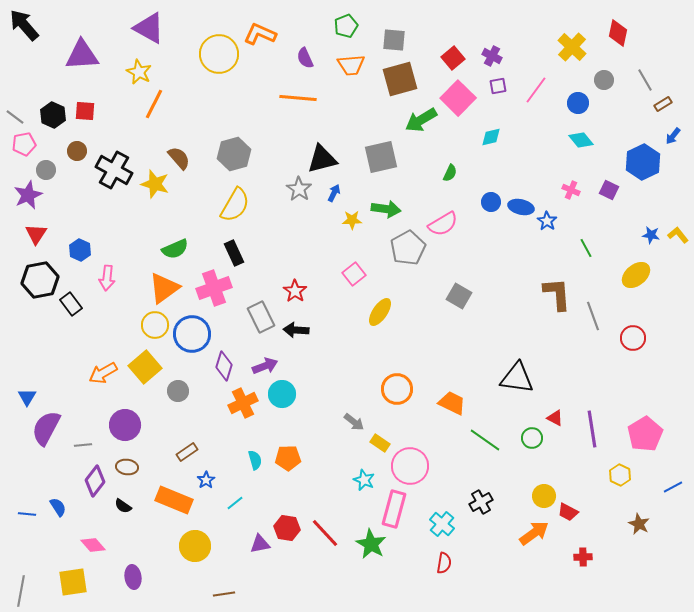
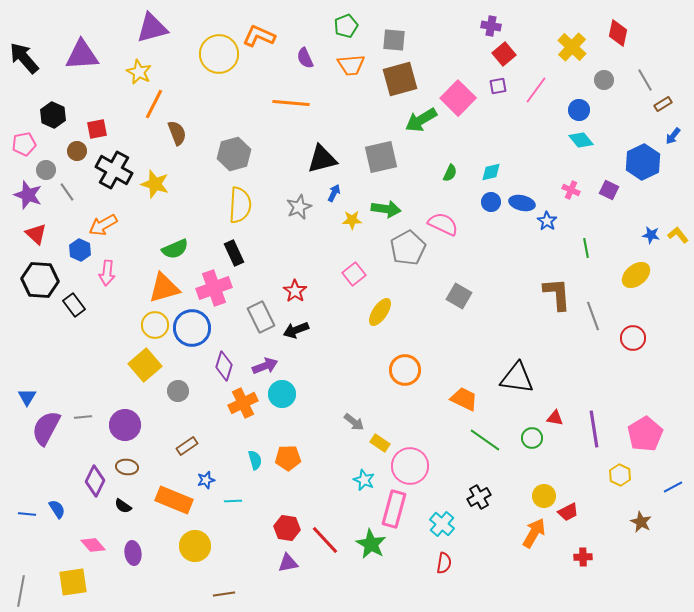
black arrow at (24, 25): moved 33 px down
purple triangle at (149, 28): moved 3 px right; rotated 44 degrees counterclockwise
orange L-shape at (260, 34): moved 1 px left, 2 px down
purple cross at (492, 56): moved 1 px left, 30 px up; rotated 18 degrees counterclockwise
red square at (453, 58): moved 51 px right, 4 px up
orange line at (298, 98): moved 7 px left, 5 px down
blue circle at (578, 103): moved 1 px right, 7 px down
red square at (85, 111): moved 12 px right, 18 px down; rotated 15 degrees counterclockwise
gray line at (15, 117): moved 52 px right, 75 px down; rotated 18 degrees clockwise
cyan diamond at (491, 137): moved 35 px down
brown semicircle at (179, 158): moved 2 px left, 25 px up; rotated 20 degrees clockwise
gray star at (299, 189): moved 18 px down; rotated 15 degrees clockwise
purple star at (28, 195): rotated 28 degrees counterclockwise
yellow semicircle at (235, 205): moved 5 px right; rotated 27 degrees counterclockwise
blue ellipse at (521, 207): moved 1 px right, 4 px up
pink semicircle at (443, 224): rotated 124 degrees counterclockwise
red triangle at (36, 234): rotated 20 degrees counterclockwise
green line at (586, 248): rotated 18 degrees clockwise
pink arrow at (107, 278): moved 5 px up
black hexagon at (40, 280): rotated 15 degrees clockwise
orange triangle at (164, 288): rotated 20 degrees clockwise
black rectangle at (71, 304): moved 3 px right, 1 px down
black arrow at (296, 330): rotated 25 degrees counterclockwise
blue circle at (192, 334): moved 6 px up
yellow square at (145, 367): moved 2 px up
orange arrow at (103, 373): moved 148 px up
orange circle at (397, 389): moved 8 px right, 19 px up
orange trapezoid at (452, 403): moved 12 px right, 4 px up
red triangle at (555, 418): rotated 18 degrees counterclockwise
purple line at (592, 429): moved 2 px right
gray line at (83, 445): moved 28 px up
brown rectangle at (187, 452): moved 6 px up
blue star at (206, 480): rotated 18 degrees clockwise
purple diamond at (95, 481): rotated 12 degrees counterclockwise
black cross at (481, 502): moved 2 px left, 5 px up
cyan line at (235, 503): moved 2 px left, 2 px up; rotated 36 degrees clockwise
blue semicircle at (58, 507): moved 1 px left, 2 px down
red trapezoid at (568, 512): rotated 55 degrees counterclockwise
brown star at (639, 524): moved 2 px right, 2 px up
red line at (325, 533): moved 7 px down
orange arrow at (534, 533): rotated 24 degrees counterclockwise
purple triangle at (260, 544): moved 28 px right, 19 px down
purple ellipse at (133, 577): moved 24 px up
